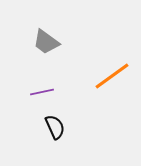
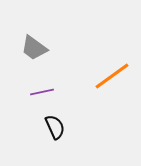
gray trapezoid: moved 12 px left, 6 px down
